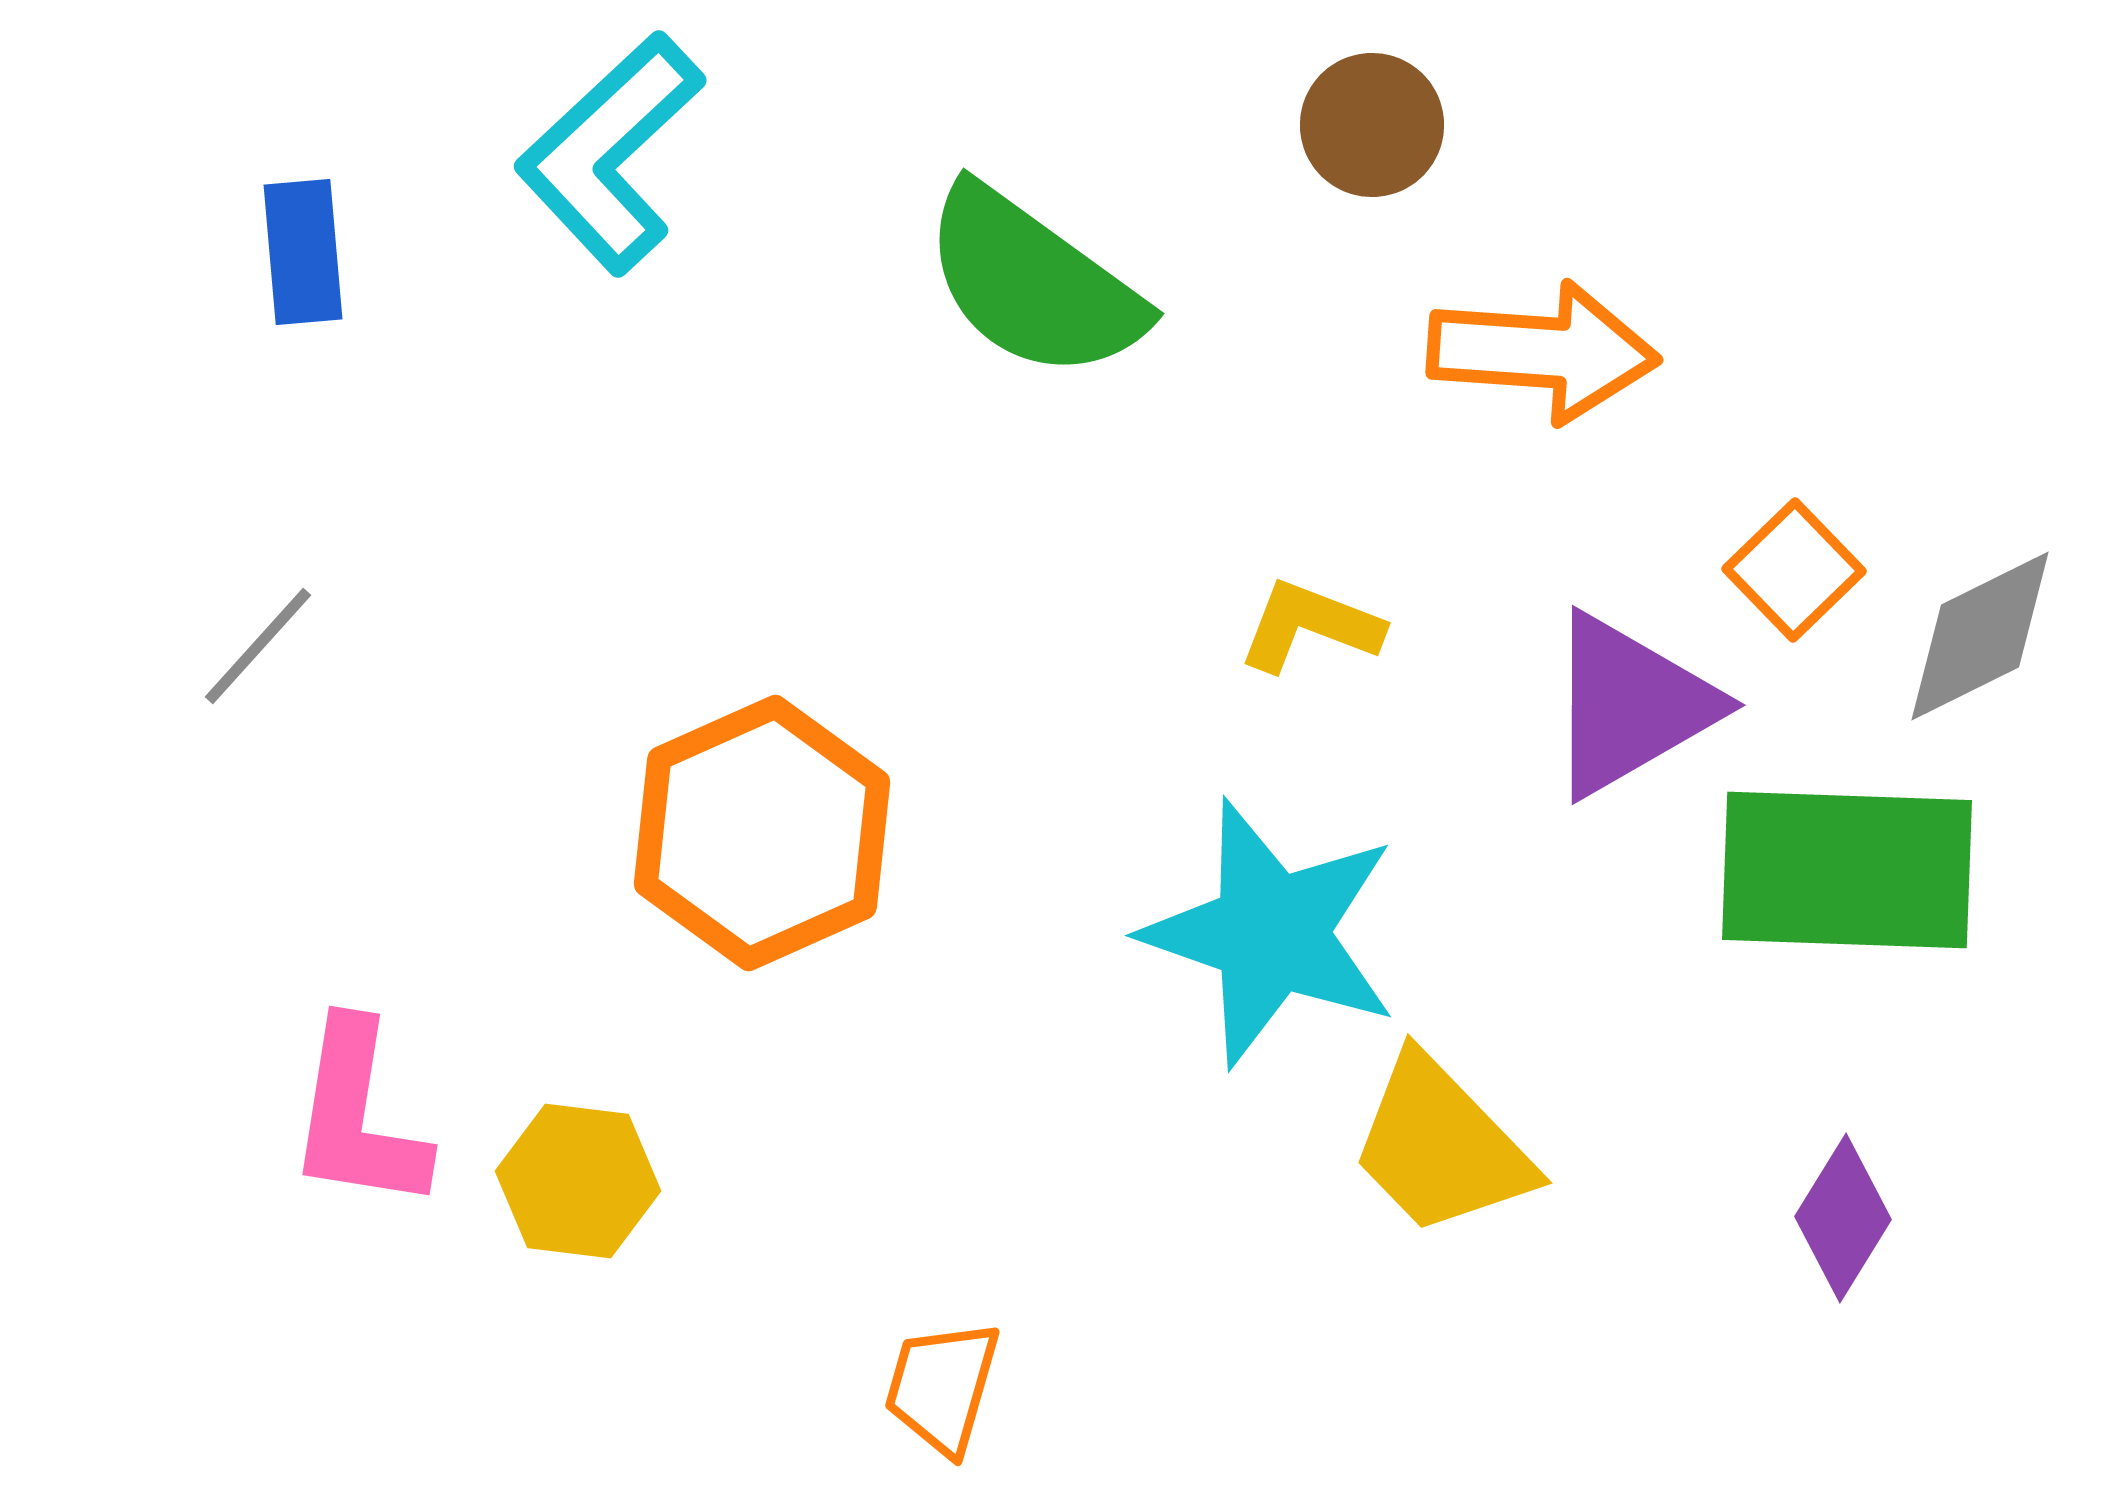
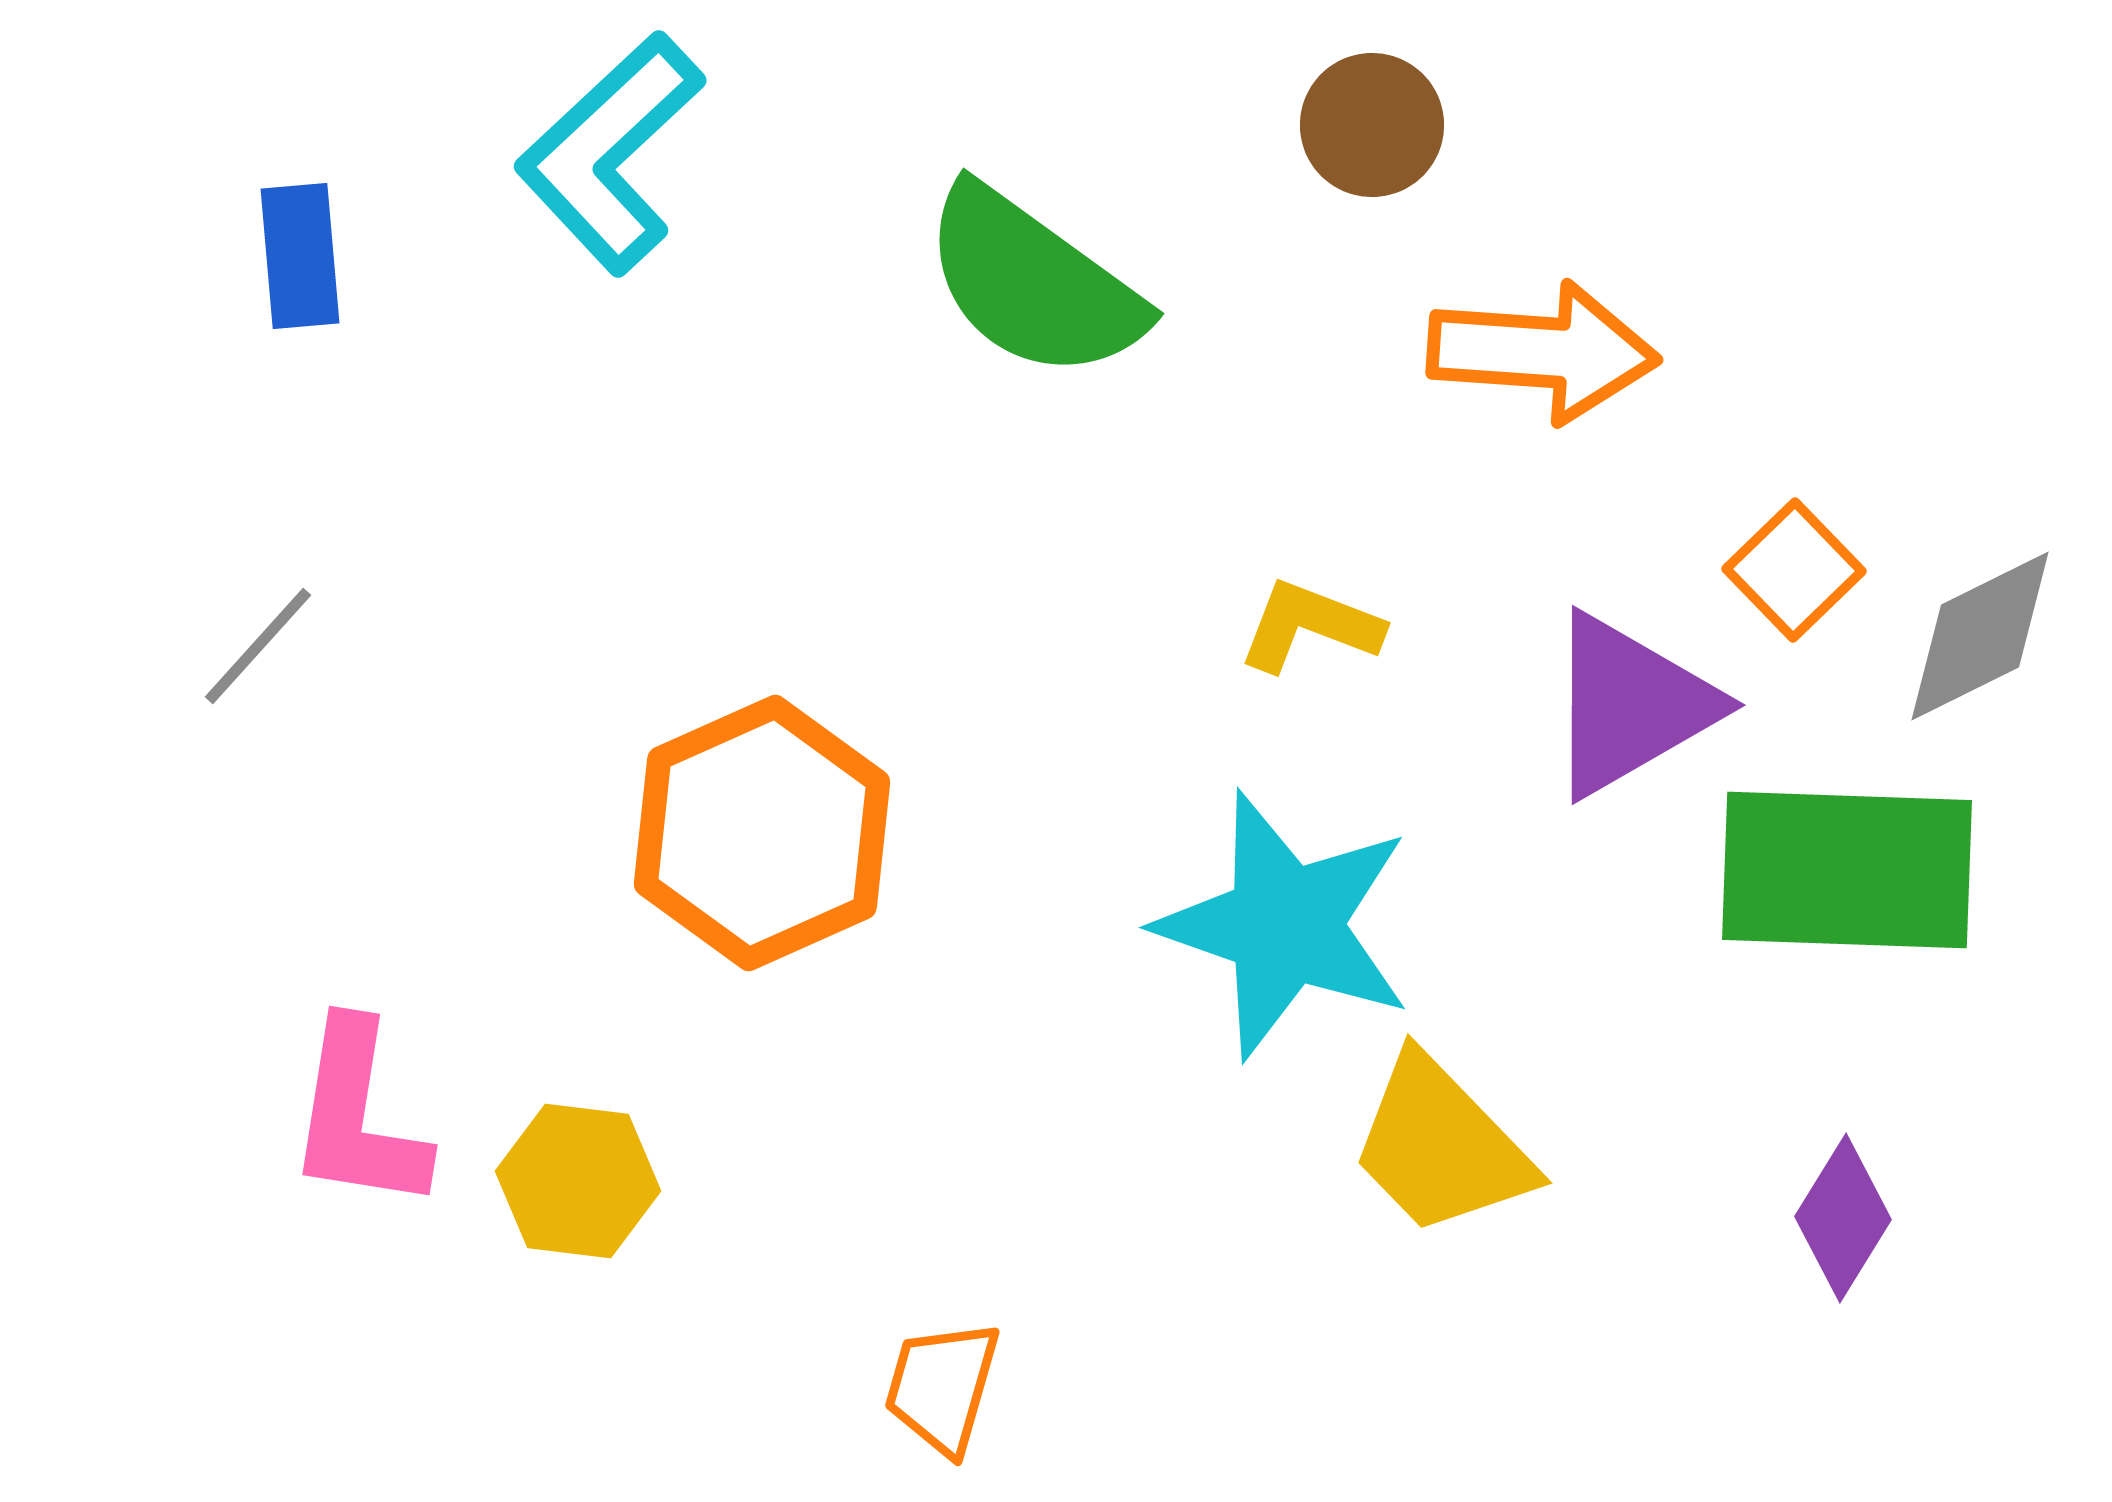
blue rectangle: moved 3 px left, 4 px down
cyan star: moved 14 px right, 8 px up
